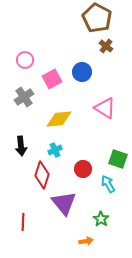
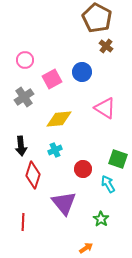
red diamond: moved 9 px left
orange arrow: moved 7 px down; rotated 24 degrees counterclockwise
